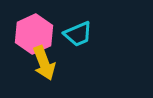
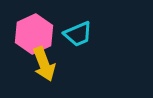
yellow arrow: moved 1 px down
